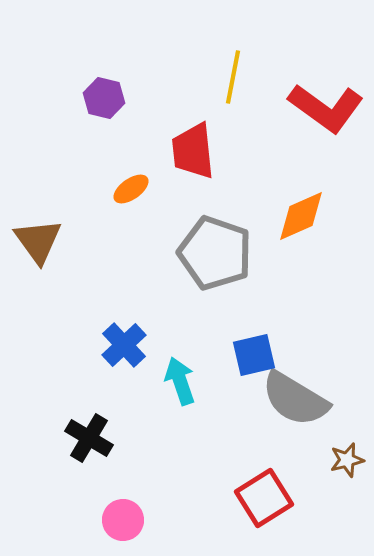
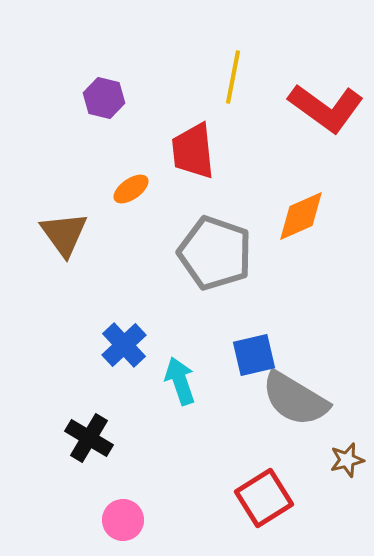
brown triangle: moved 26 px right, 7 px up
